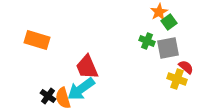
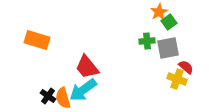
green cross: rotated 28 degrees counterclockwise
red trapezoid: rotated 16 degrees counterclockwise
cyan arrow: moved 2 px right, 1 px down
